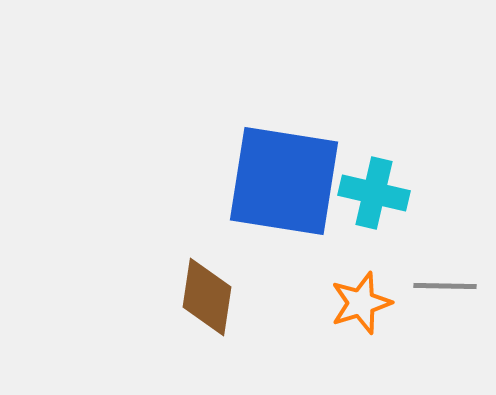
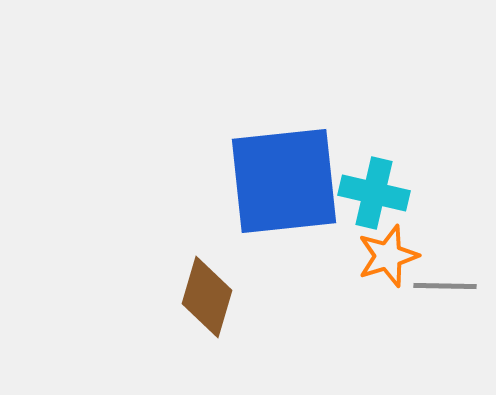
blue square: rotated 15 degrees counterclockwise
brown diamond: rotated 8 degrees clockwise
orange star: moved 27 px right, 47 px up
